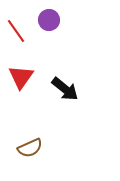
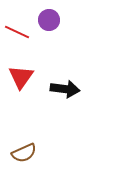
red line: moved 1 px right, 1 px down; rotated 30 degrees counterclockwise
black arrow: rotated 32 degrees counterclockwise
brown semicircle: moved 6 px left, 5 px down
